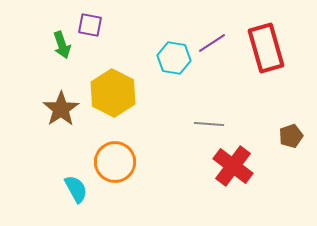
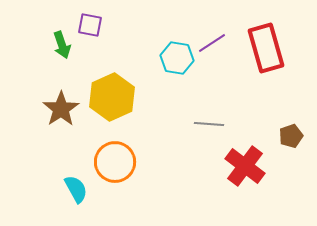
cyan hexagon: moved 3 px right
yellow hexagon: moved 1 px left, 4 px down; rotated 9 degrees clockwise
red cross: moved 12 px right
